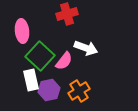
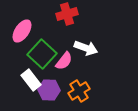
pink ellipse: rotated 40 degrees clockwise
green square: moved 2 px right, 2 px up
white rectangle: rotated 25 degrees counterclockwise
purple hexagon: rotated 15 degrees clockwise
